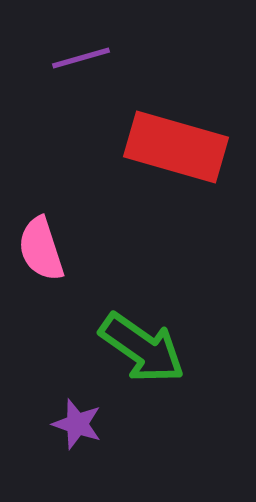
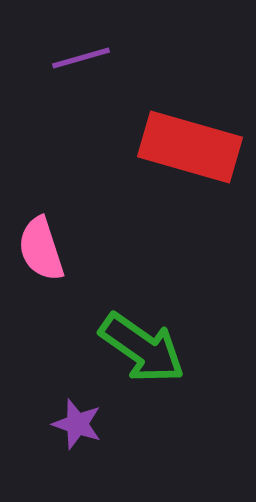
red rectangle: moved 14 px right
